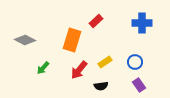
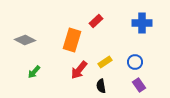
green arrow: moved 9 px left, 4 px down
black semicircle: rotated 88 degrees clockwise
